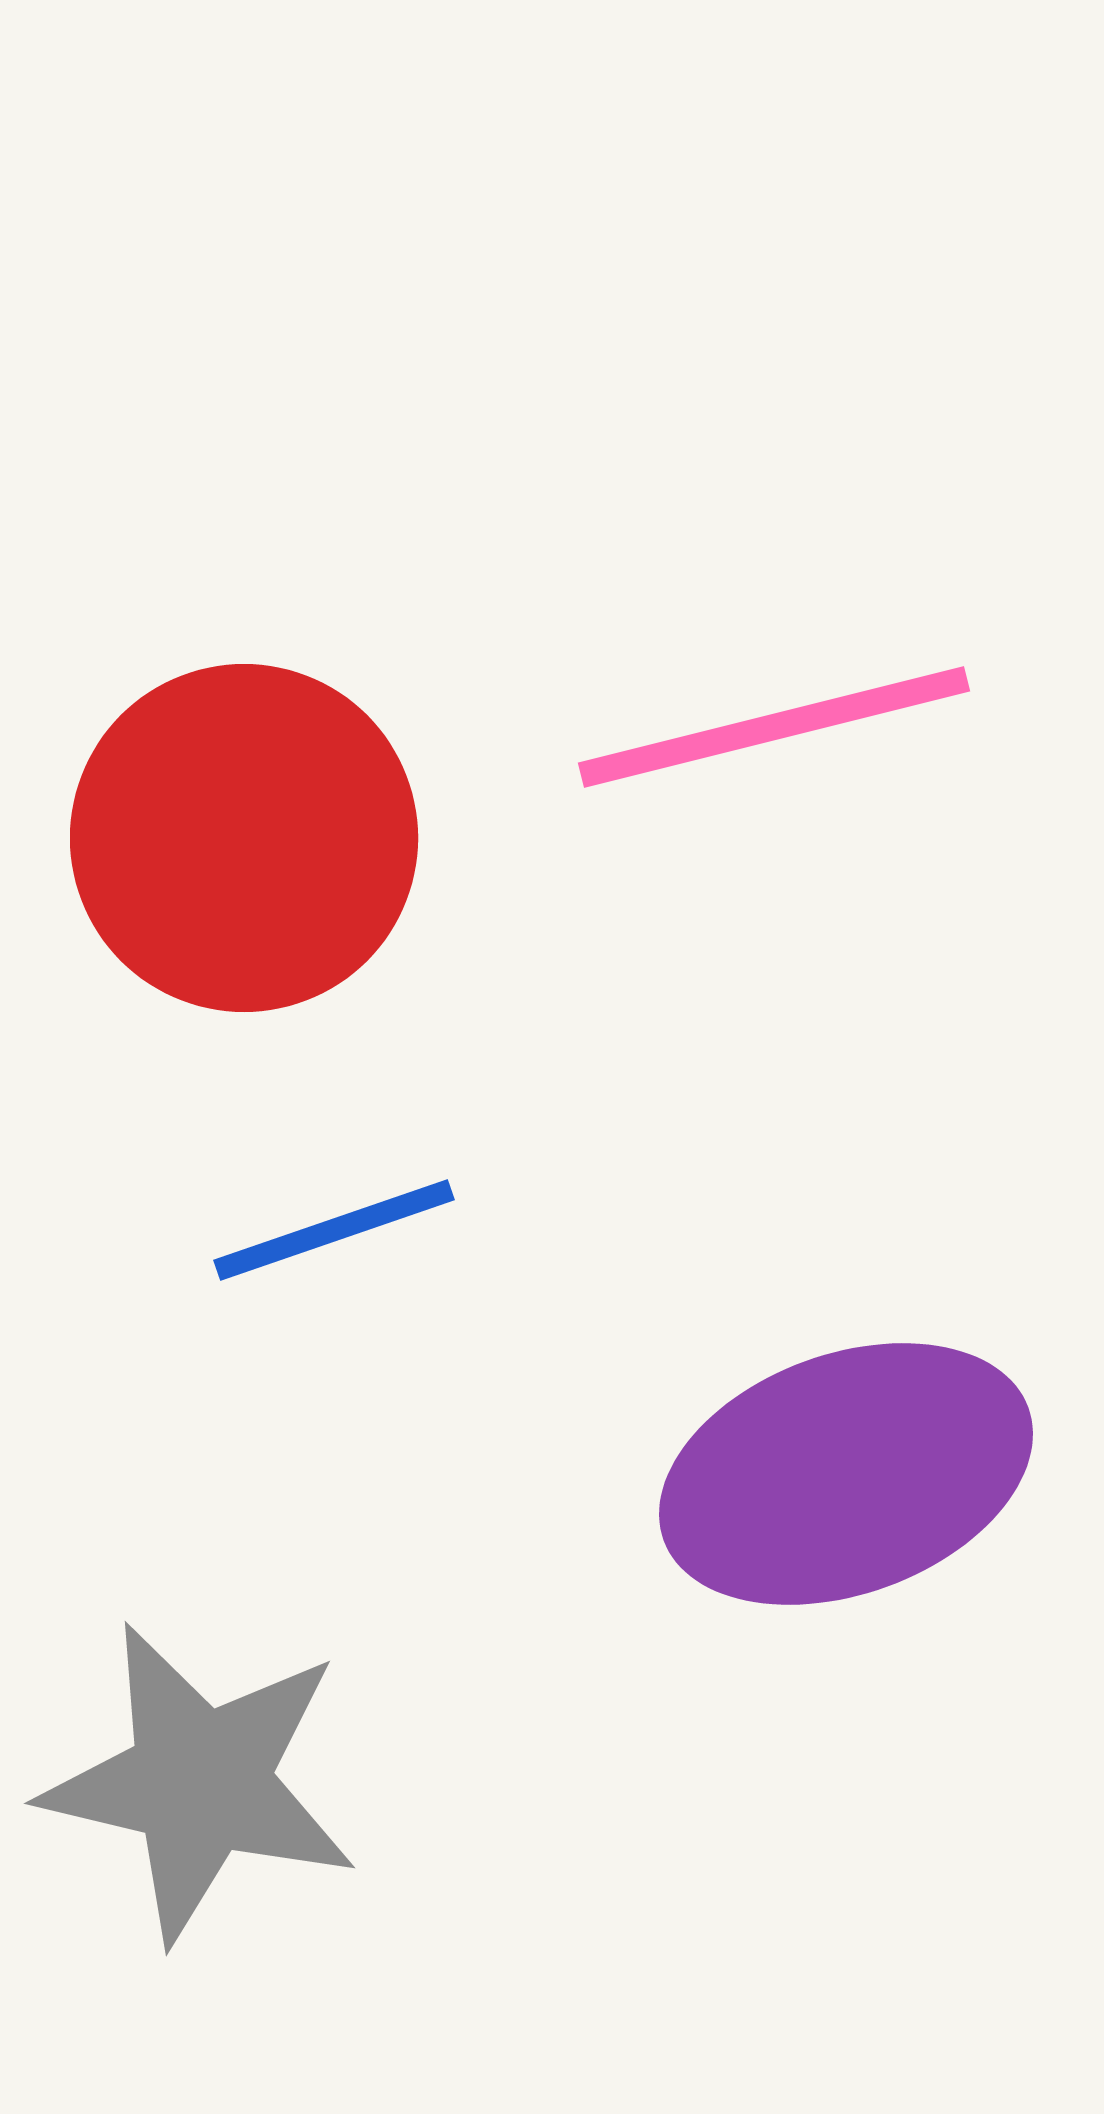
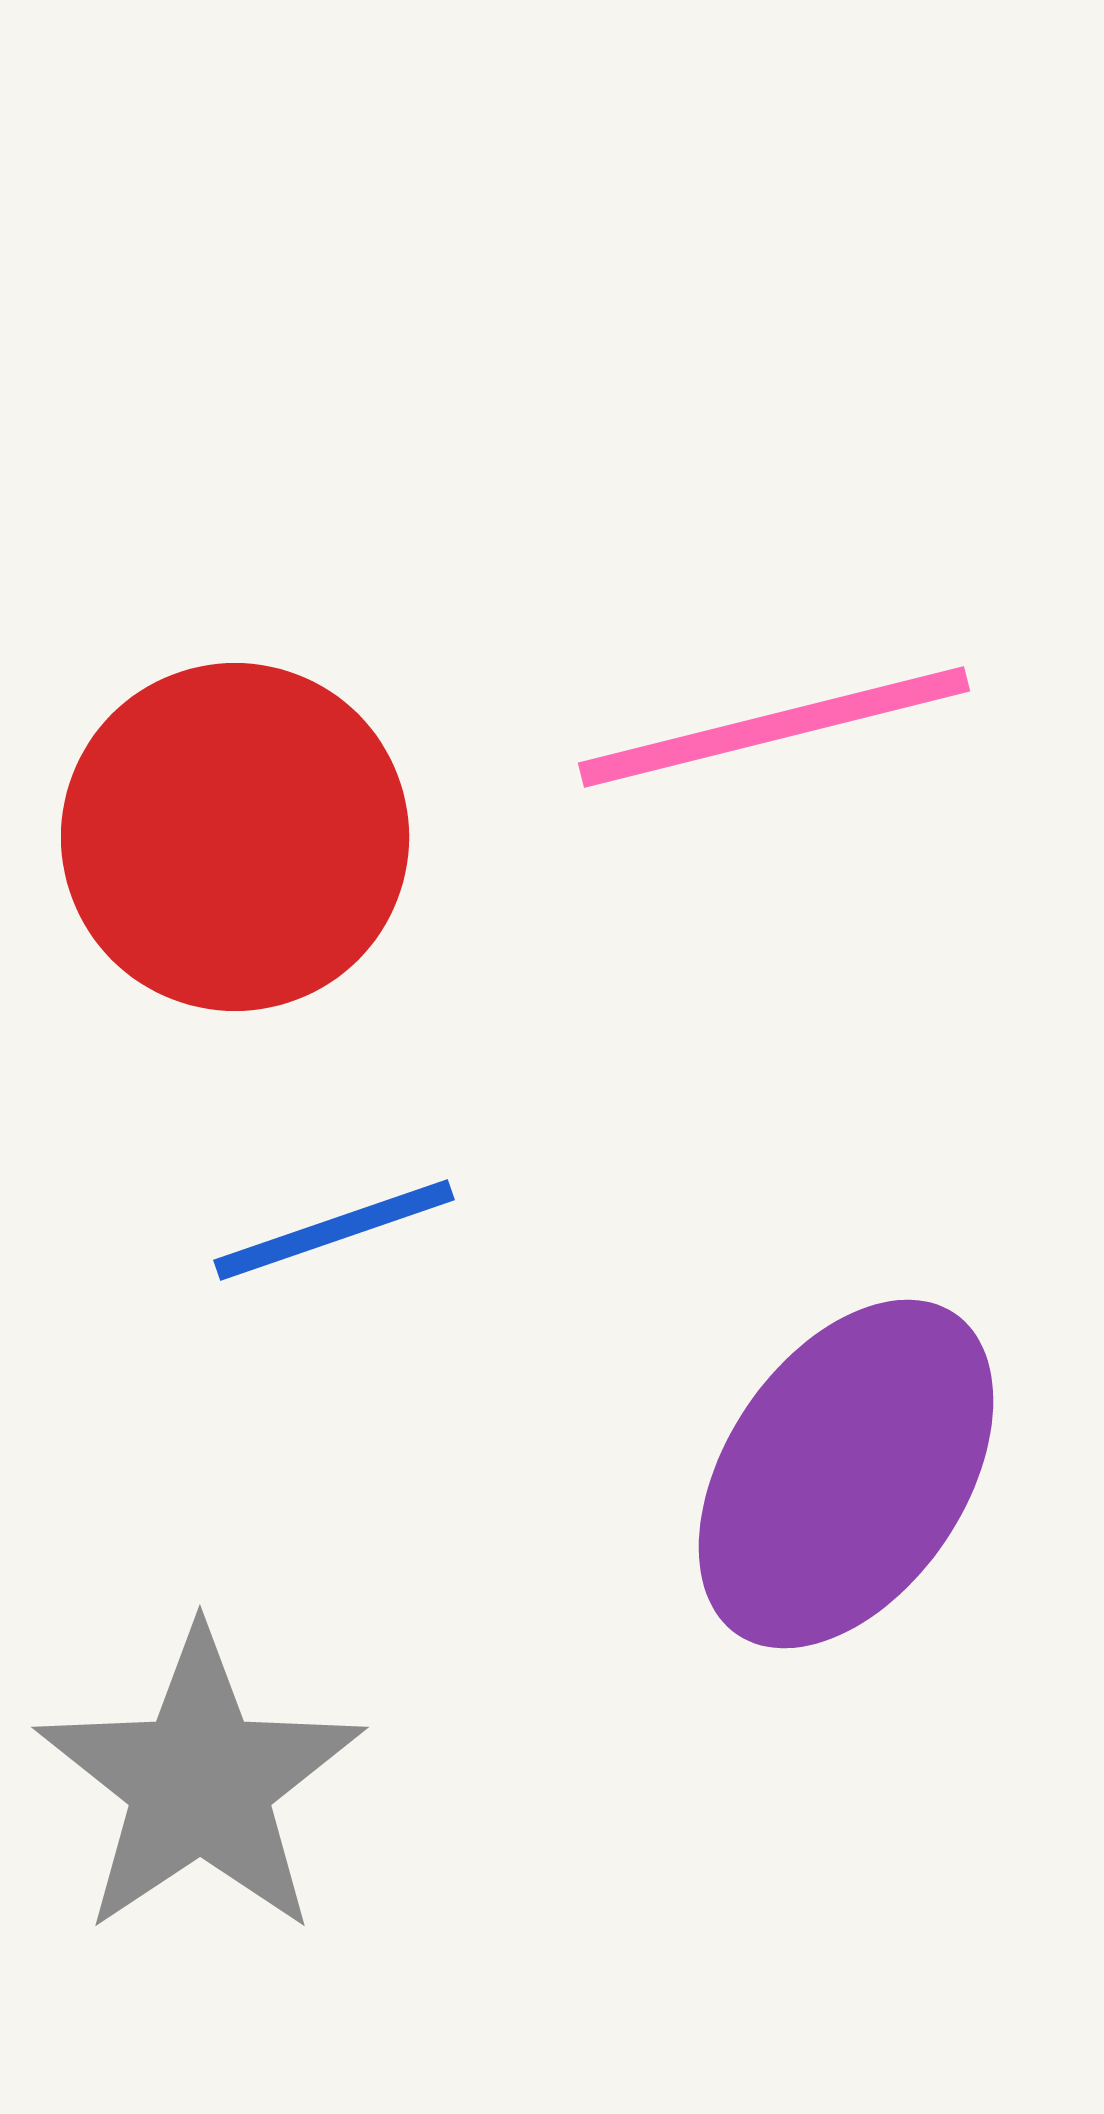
red circle: moved 9 px left, 1 px up
purple ellipse: rotated 36 degrees counterclockwise
gray star: rotated 25 degrees clockwise
